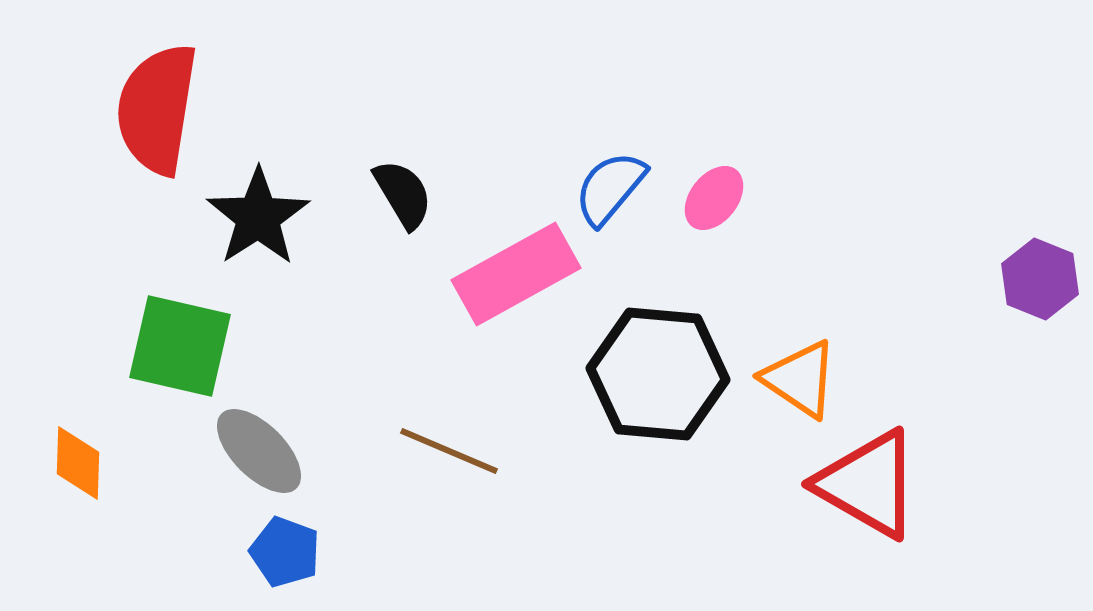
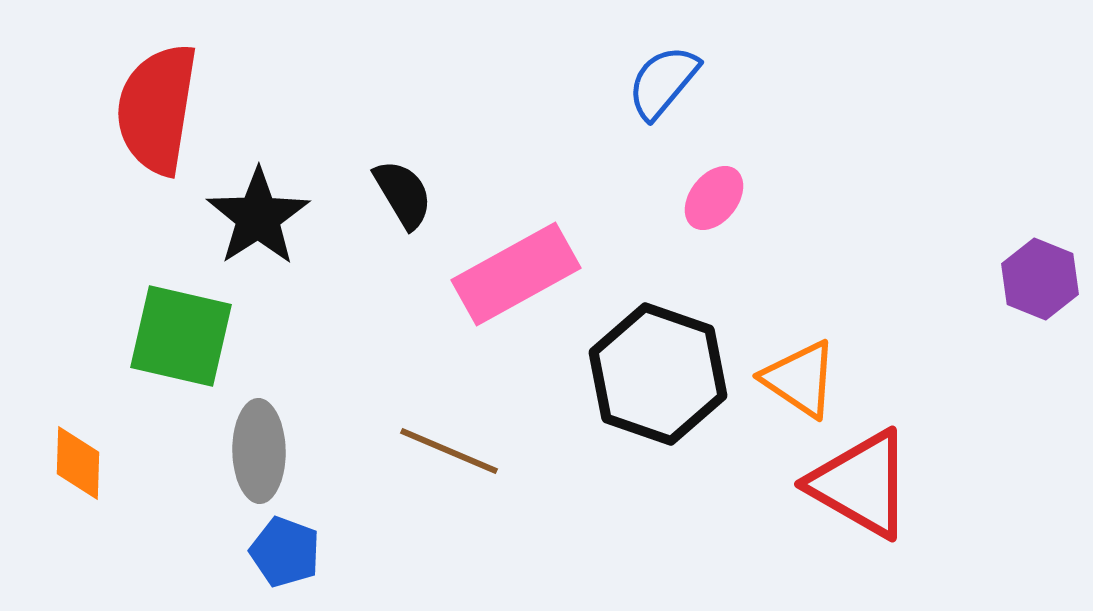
blue semicircle: moved 53 px right, 106 px up
green square: moved 1 px right, 10 px up
black hexagon: rotated 14 degrees clockwise
gray ellipse: rotated 44 degrees clockwise
red triangle: moved 7 px left
